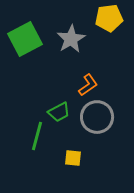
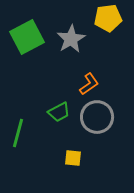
yellow pentagon: moved 1 px left
green square: moved 2 px right, 2 px up
orange L-shape: moved 1 px right, 1 px up
green line: moved 19 px left, 3 px up
